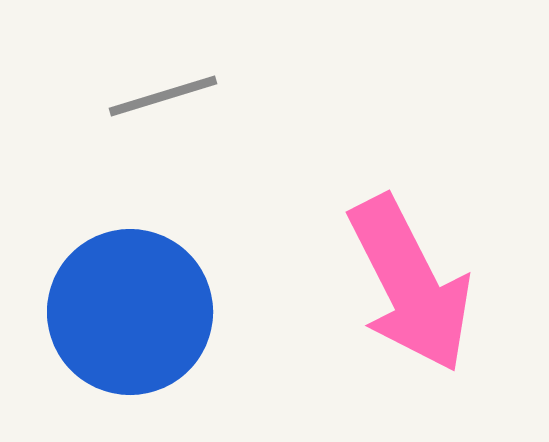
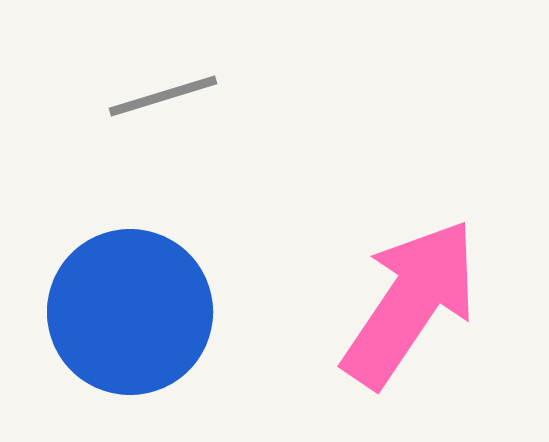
pink arrow: moved 19 px down; rotated 119 degrees counterclockwise
